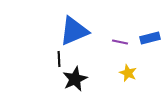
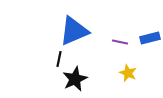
black line: rotated 14 degrees clockwise
